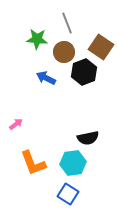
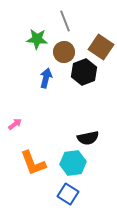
gray line: moved 2 px left, 2 px up
blue arrow: rotated 78 degrees clockwise
pink arrow: moved 1 px left
